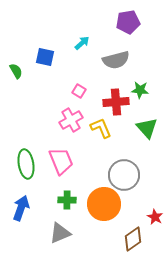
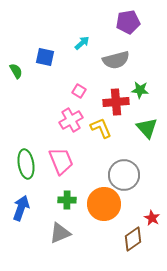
red star: moved 3 px left, 1 px down
